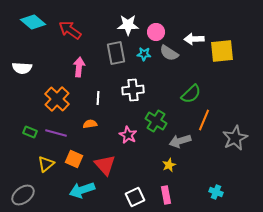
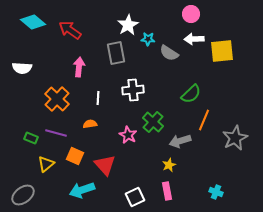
white star: rotated 30 degrees counterclockwise
pink circle: moved 35 px right, 18 px up
cyan star: moved 4 px right, 15 px up
green cross: moved 3 px left, 1 px down; rotated 10 degrees clockwise
green rectangle: moved 1 px right, 6 px down
orange square: moved 1 px right, 3 px up
pink rectangle: moved 1 px right, 4 px up
